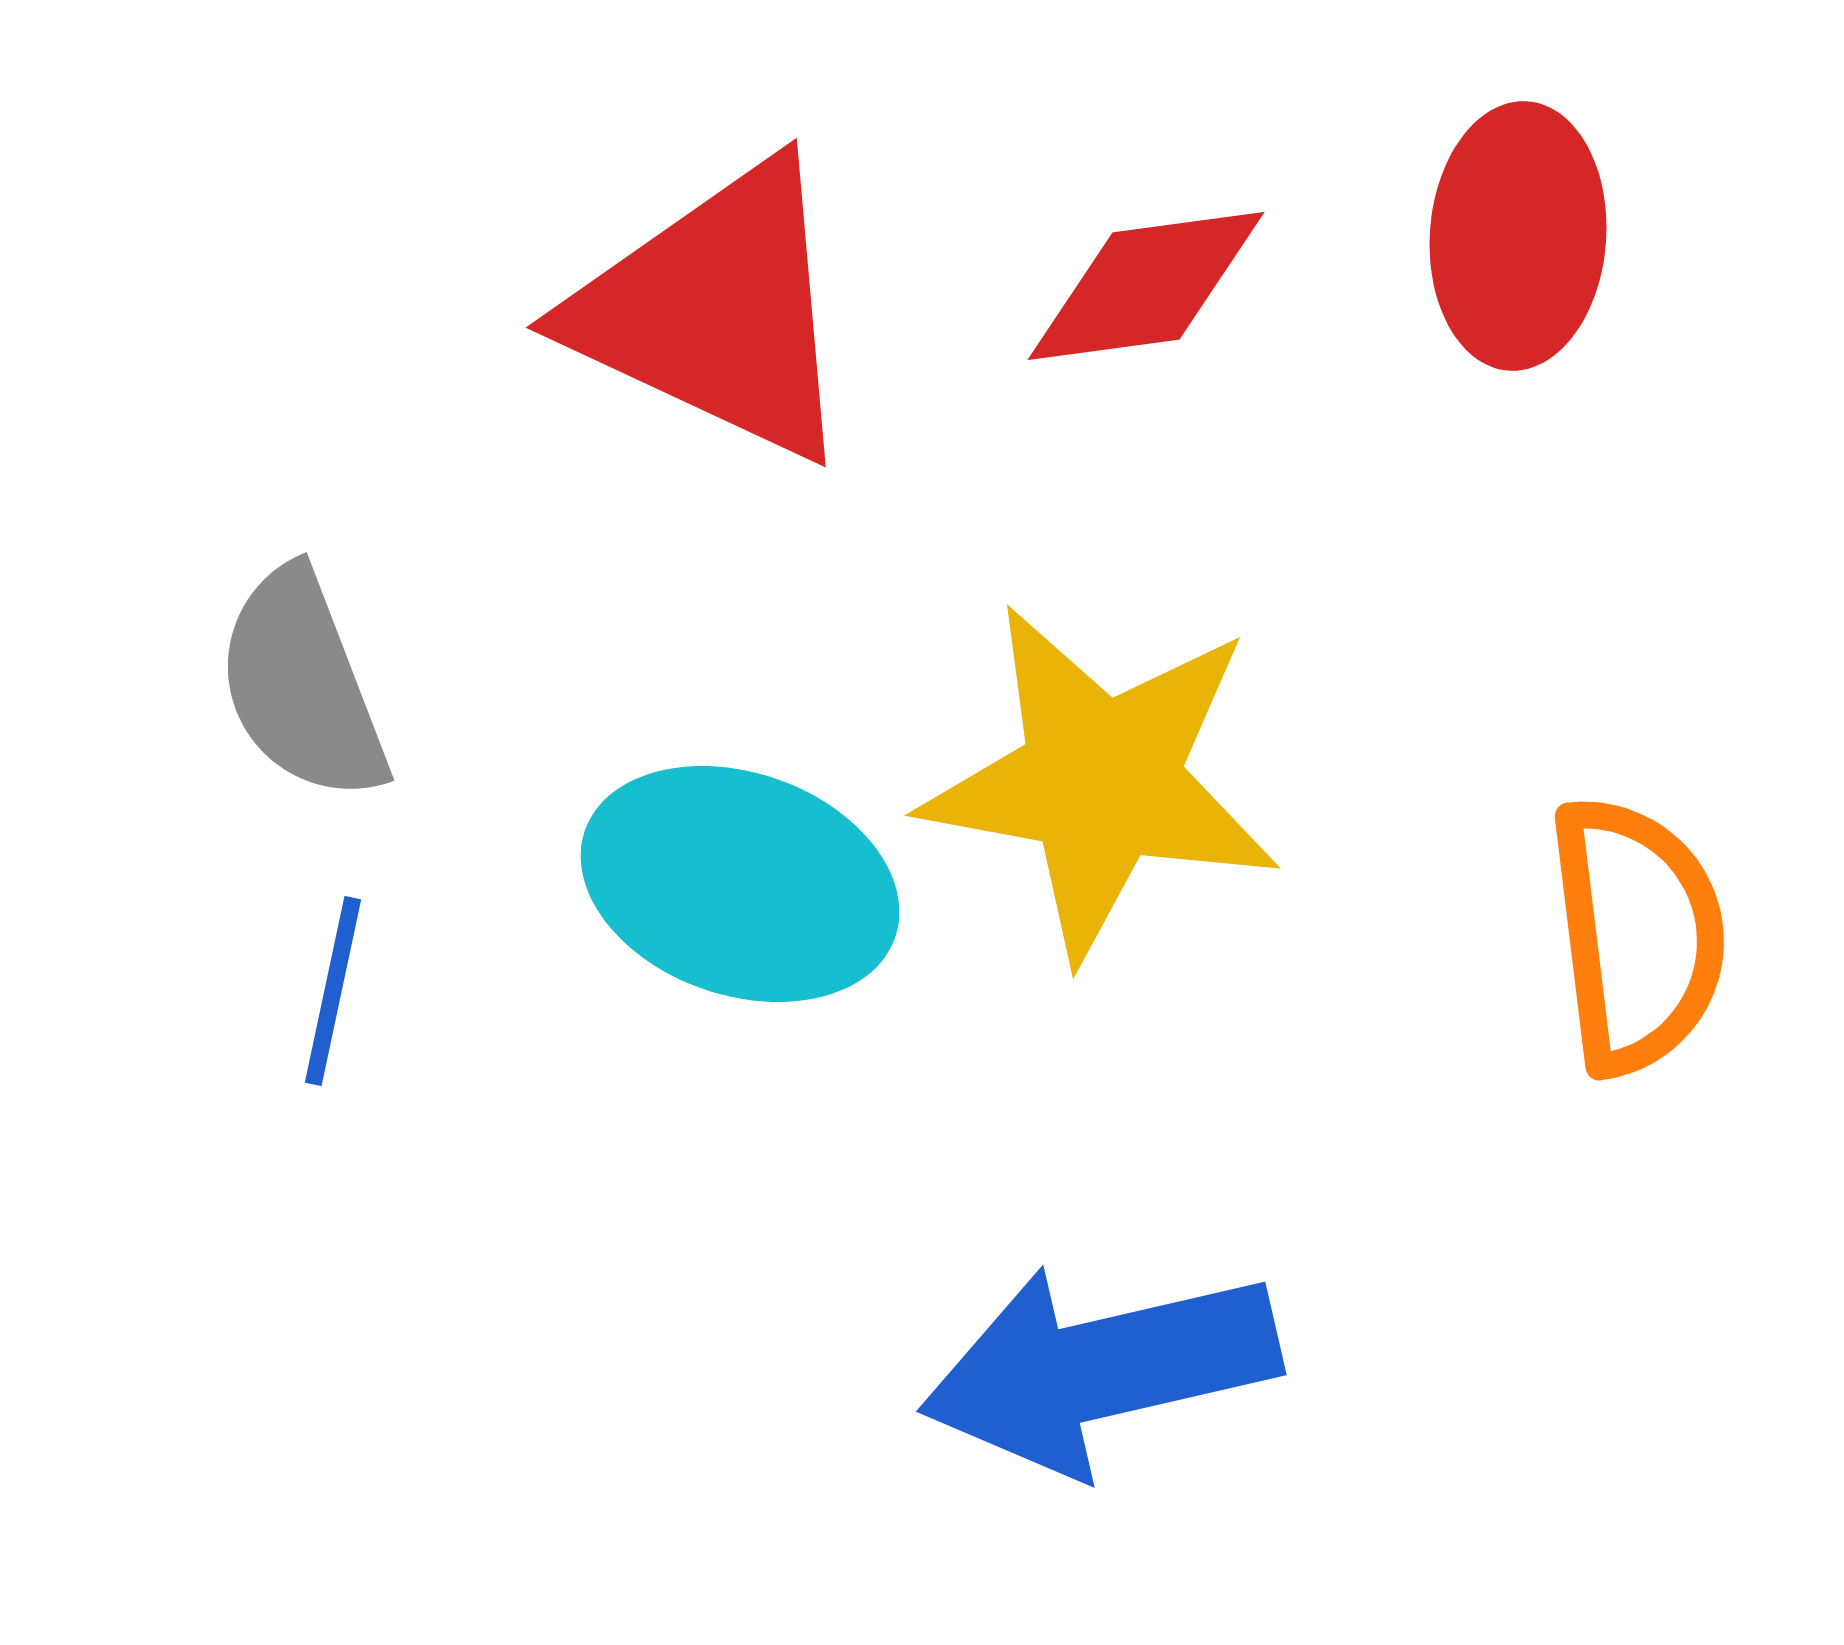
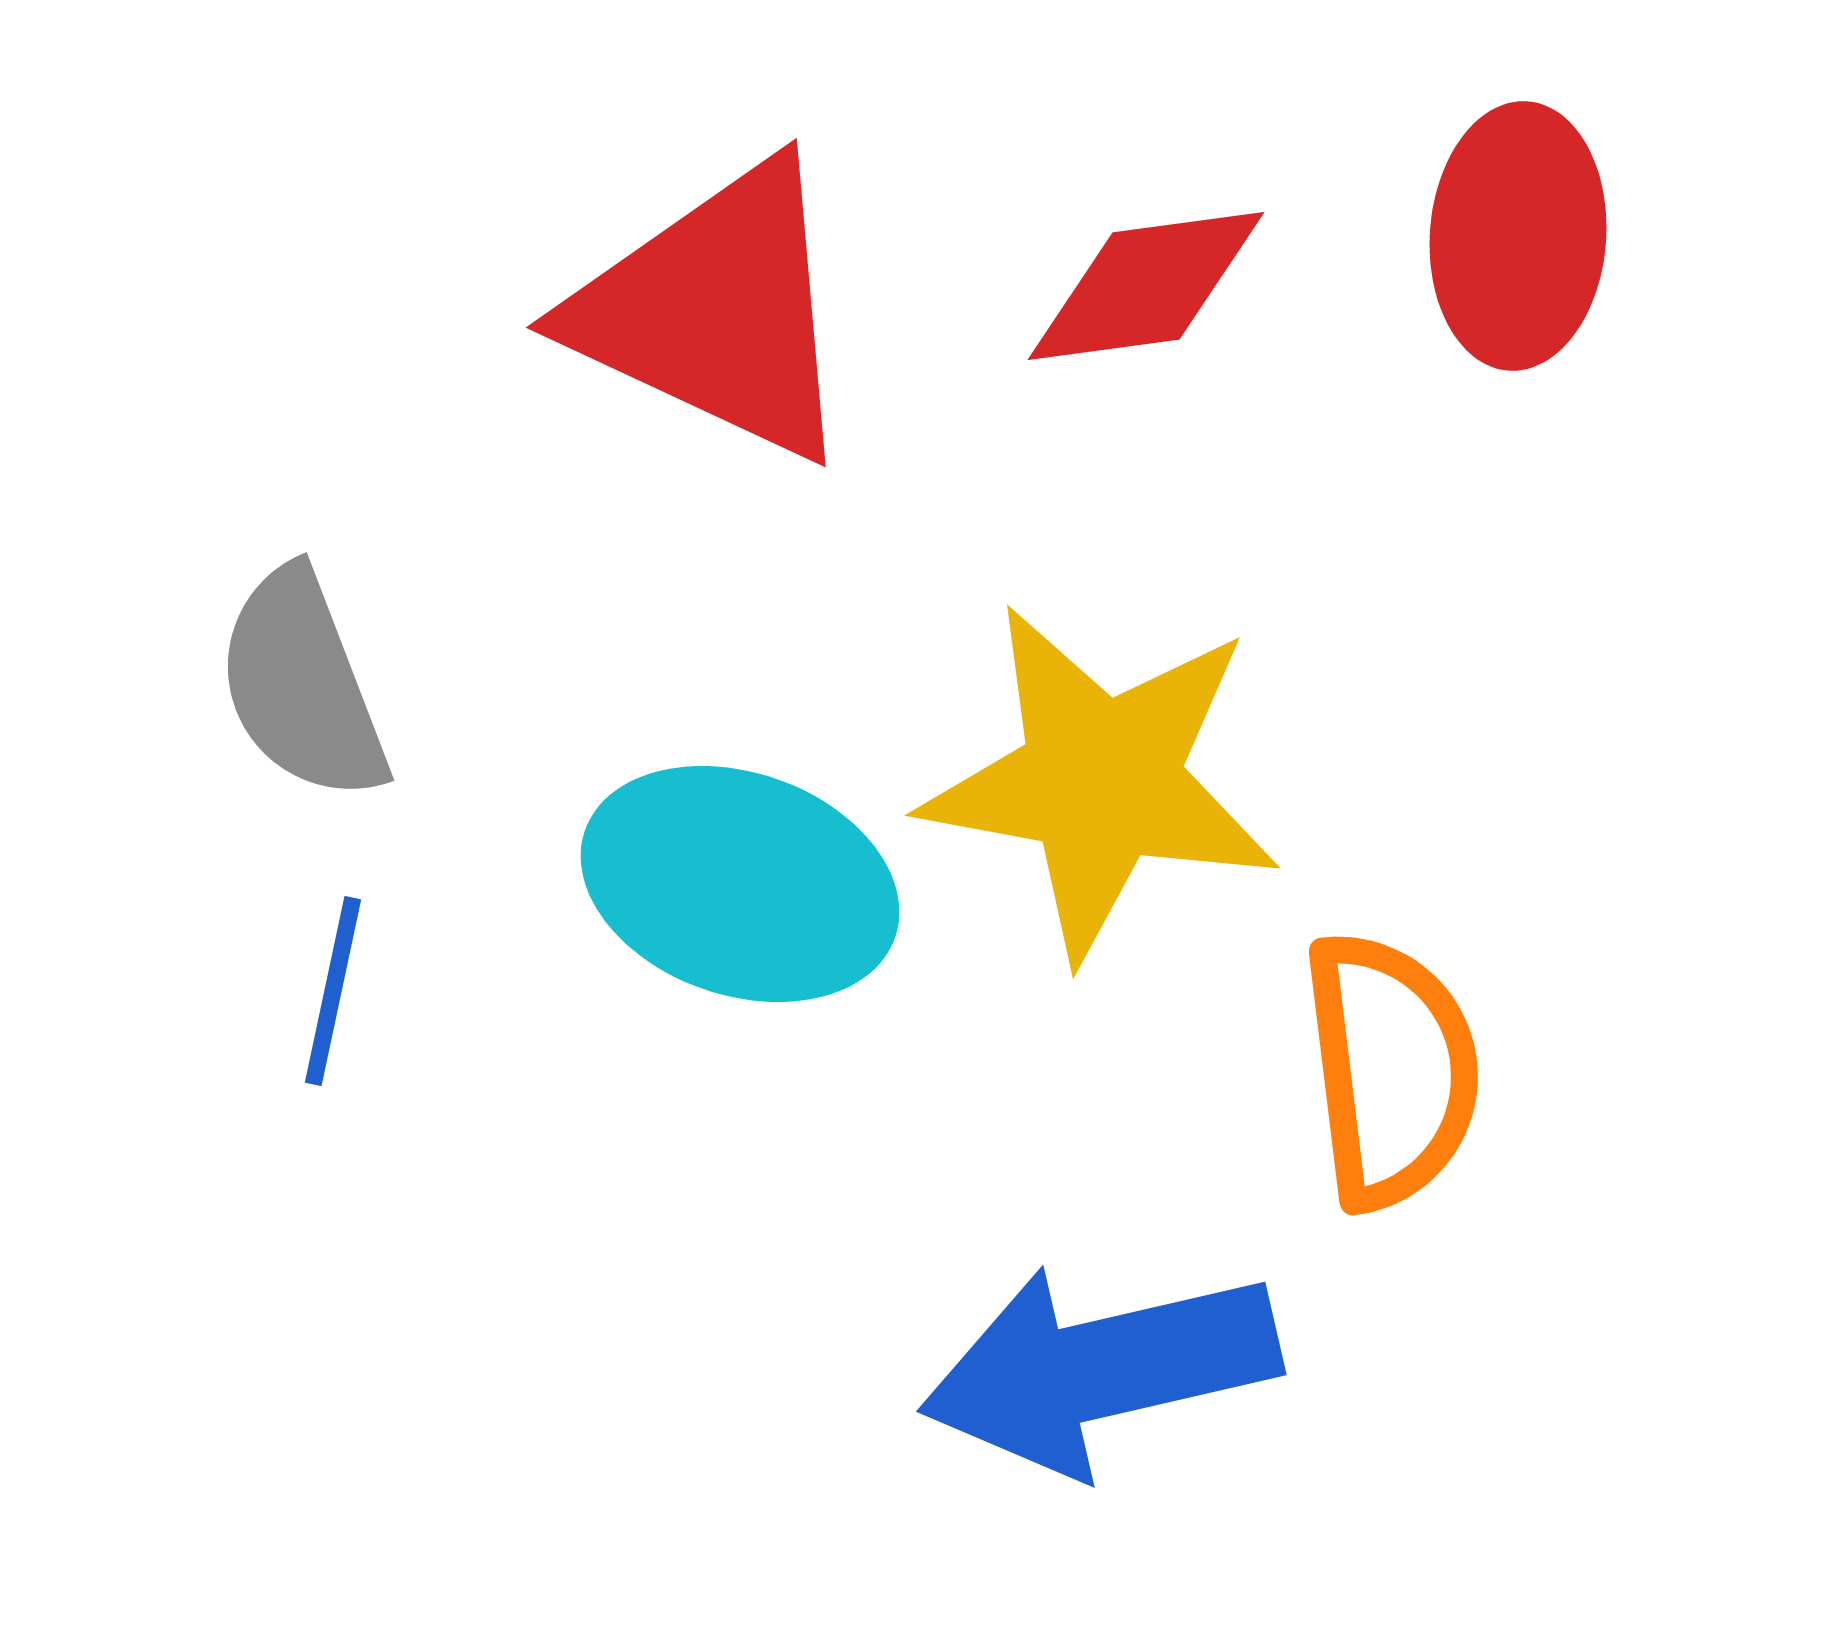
orange semicircle: moved 246 px left, 135 px down
